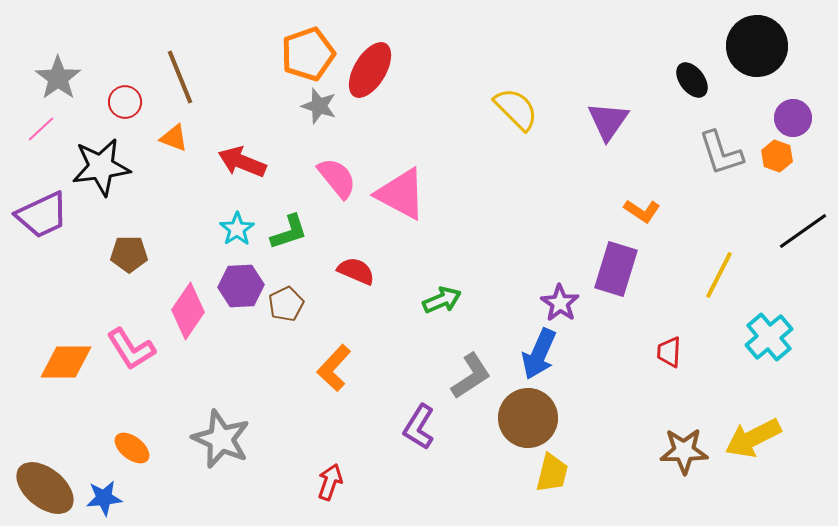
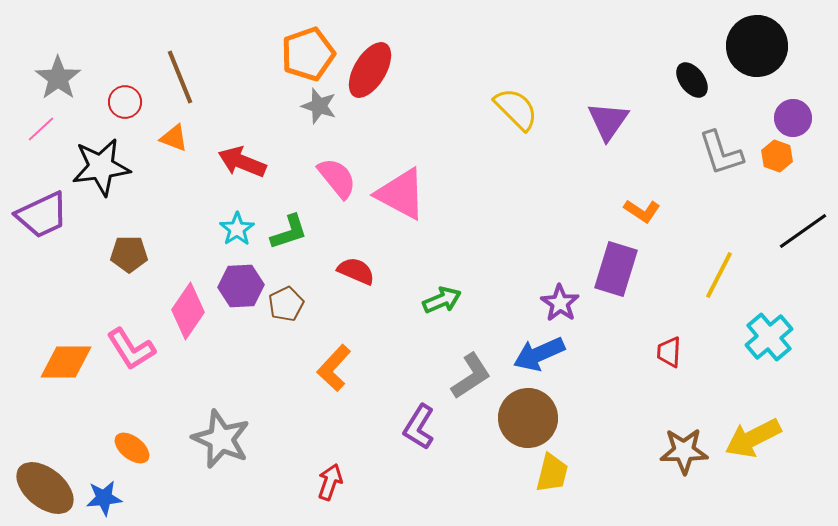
blue arrow at (539, 354): rotated 42 degrees clockwise
